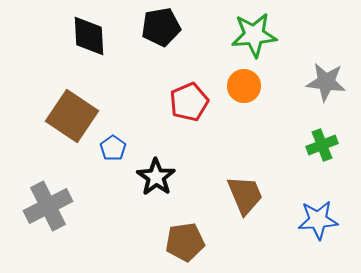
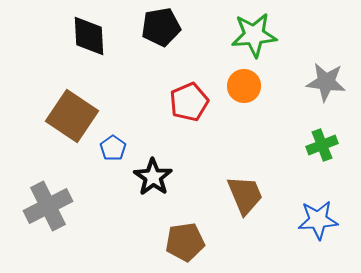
black star: moved 3 px left
